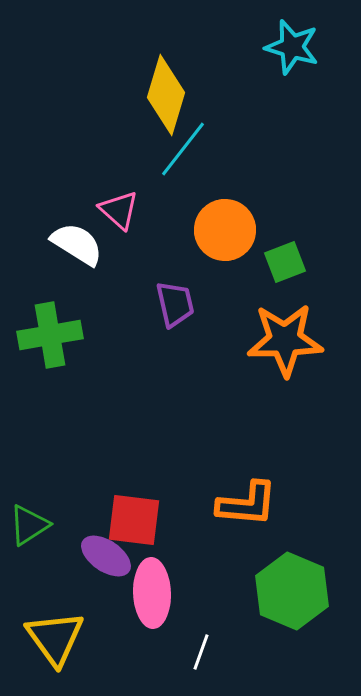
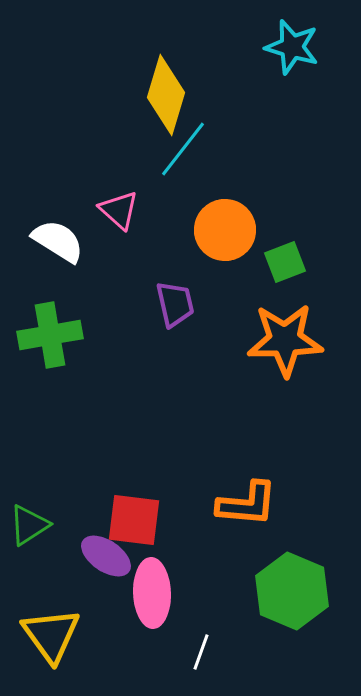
white semicircle: moved 19 px left, 3 px up
yellow triangle: moved 4 px left, 3 px up
